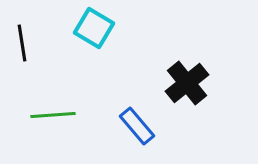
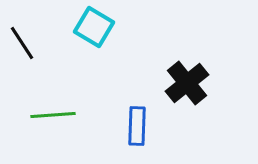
cyan square: moved 1 px up
black line: rotated 24 degrees counterclockwise
blue rectangle: rotated 42 degrees clockwise
